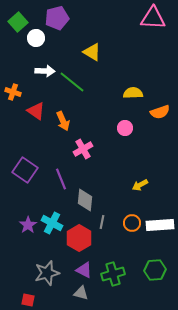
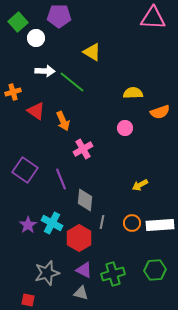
purple pentagon: moved 2 px right, 2 px up; rotated 15 degrees clockwise
orange cross: rotated 35 degrees counterclockwise
